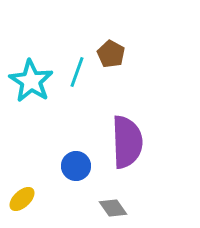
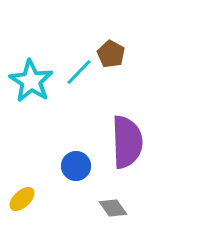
cyan line: moved 2 px right; rotated 24 degrees clockwise
